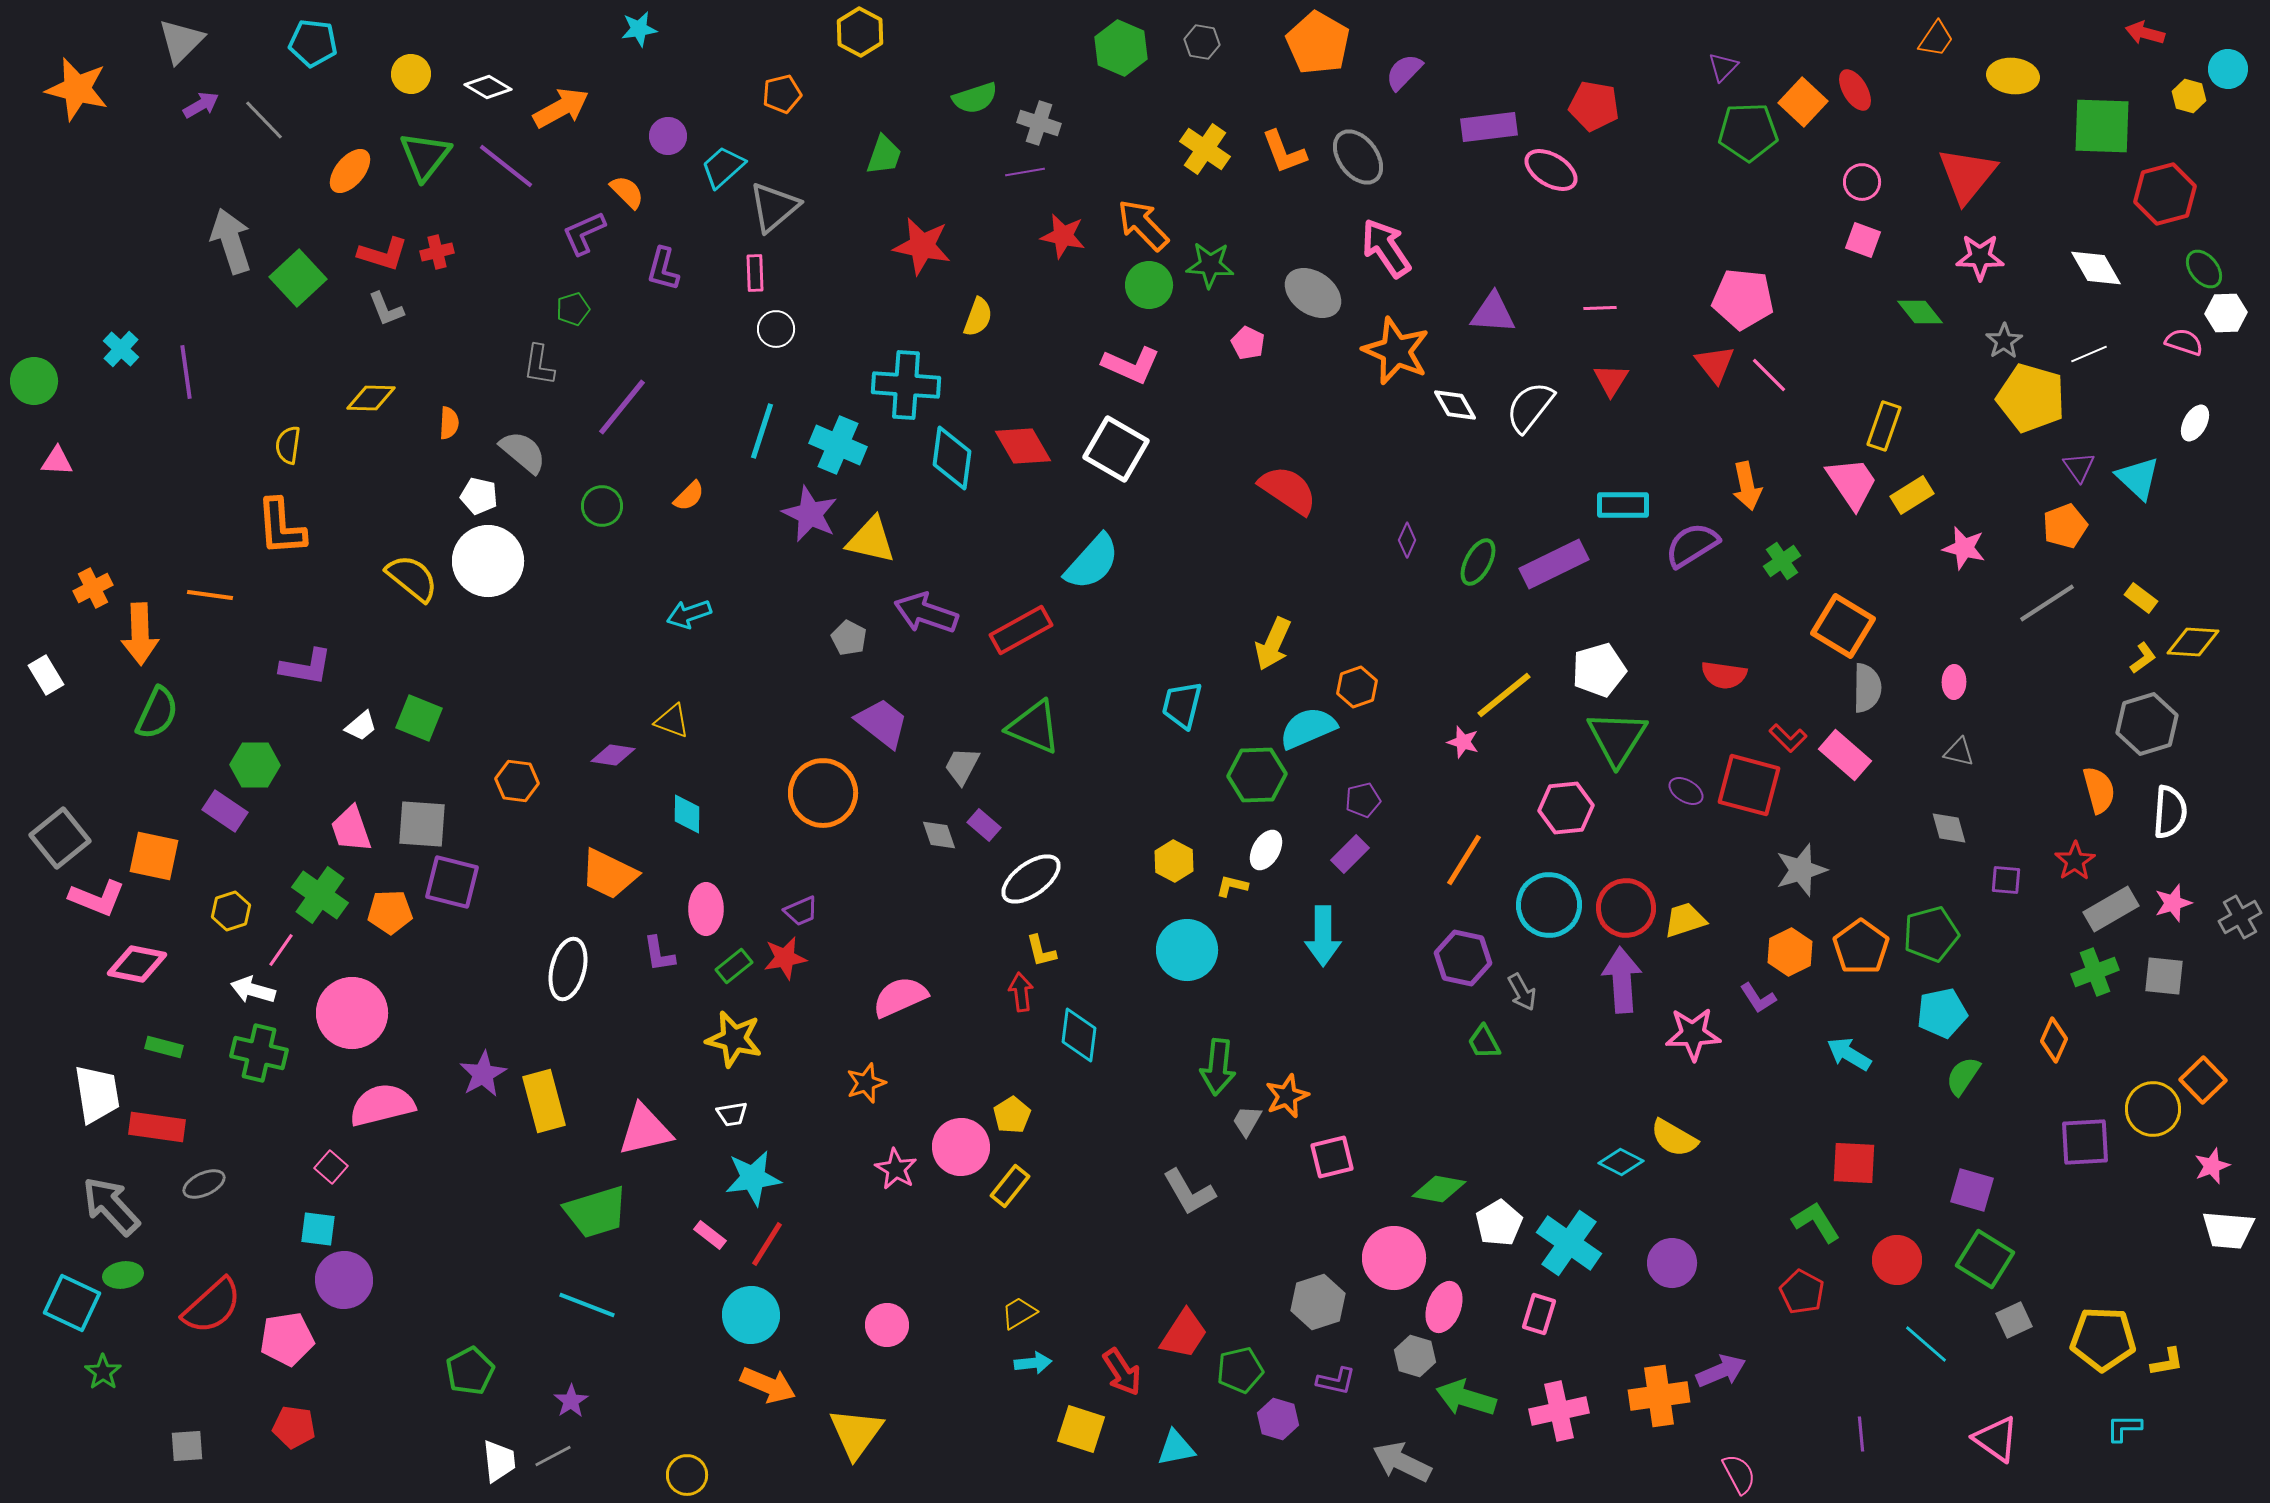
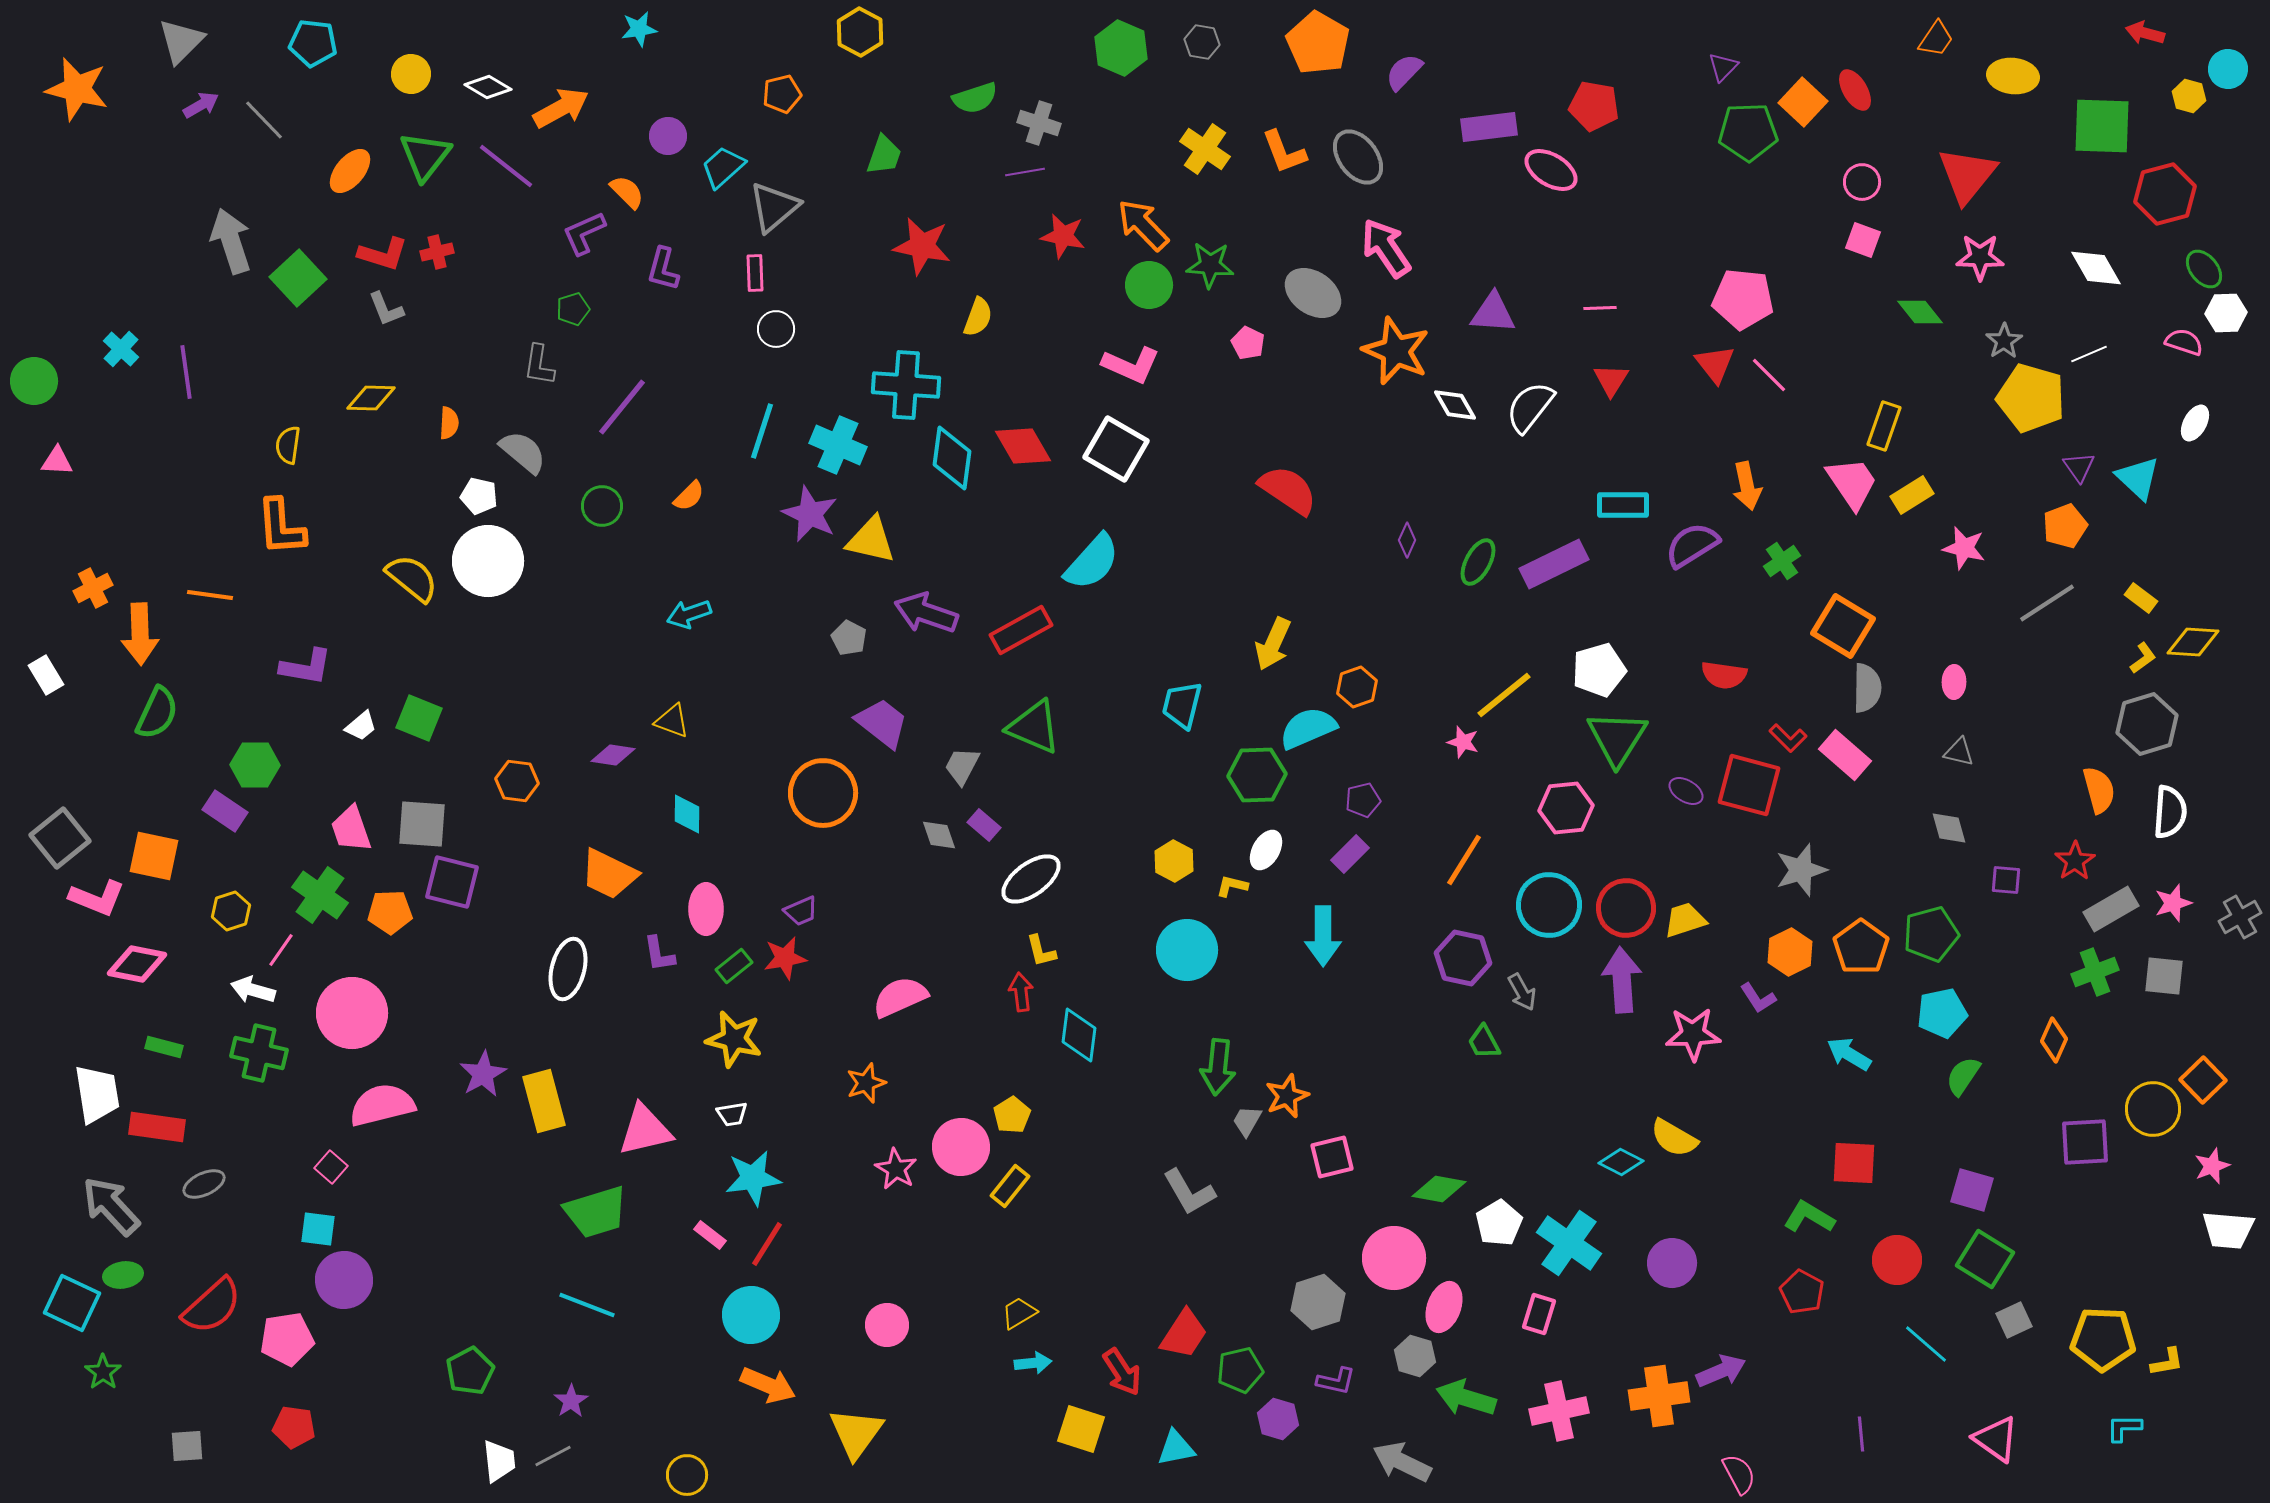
green L-shape at (1816, 1222): moved 7 px left, 5 px up; rotated 27 degrees counterclockwise
